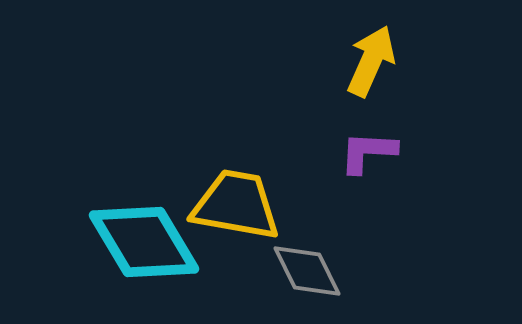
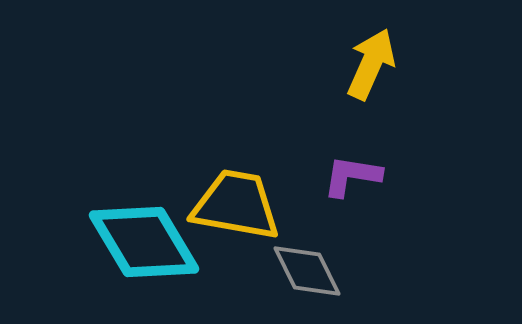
yellow arrow: moved 3 px down
purple L-shape: moved 16 px left, 24 px down; rotated 6 degrees clockwise
